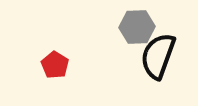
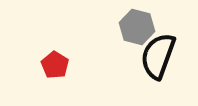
gray hexagon: rotated 16 degrees clockwise
